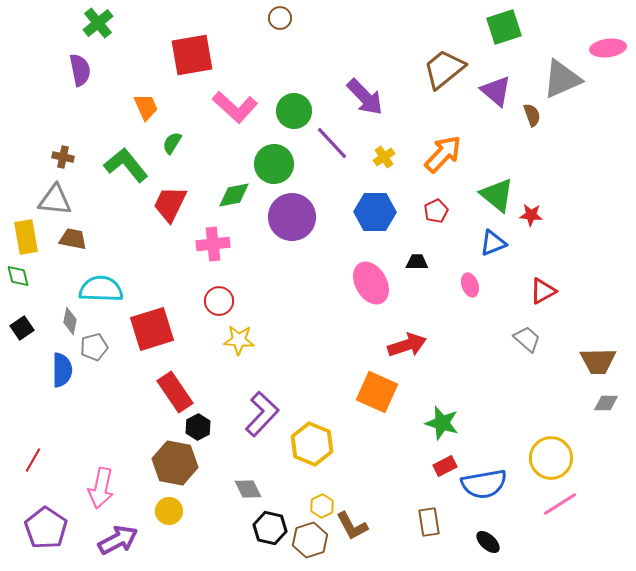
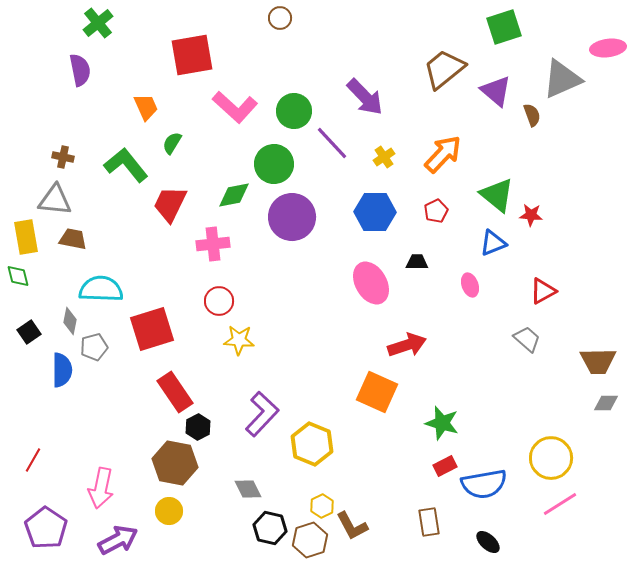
black square at (22, 328): moved 7 px right, 4 px down
